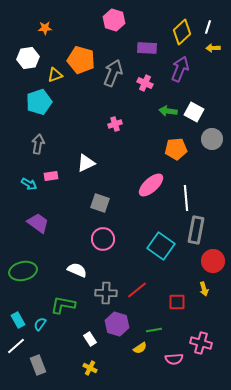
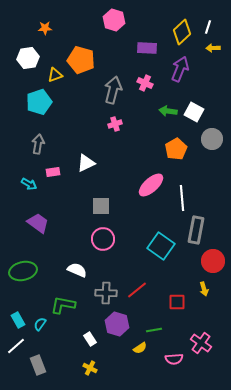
gray arrow at (113, 73): moved 17 px down; rotated 8 degrees counterclockwise
orange pentagon at (176, 149): rotated 25 degrees counterclockwise
pink rectangle at (51, 176): moved 2 px right, 4 px up
white line at (186, 198): moved 4 px left
gray square at (100, 203): moved 1 px right, 3 px down; rotated 18 degrees counterclockwise
pink cross at (201, 343): rotated 20 degrees clockwise
